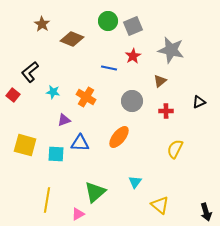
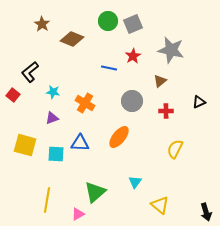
gray square: moved 2 px up
orange cross: moved 1 px left, 6 px down
purple triangle: moved 12 px left, 2 px up
